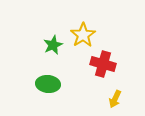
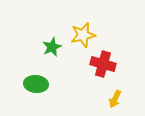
yellow star: rotated 20 degrees clockwise
green star: moved 1 px left, 2 px down
green ellipse: moved 12 px left
